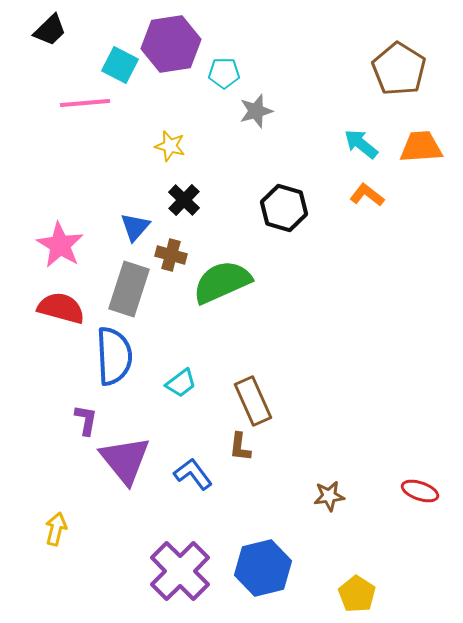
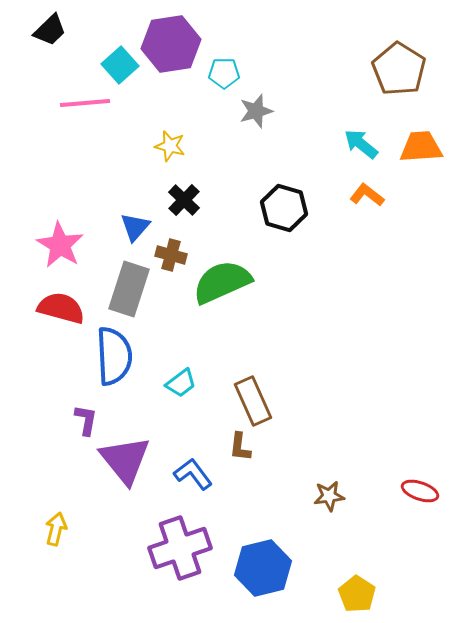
cyan square: rotated 21 degrees clockwise
purple cross: moved 23 px up; rotated 26 degrees clockwise
